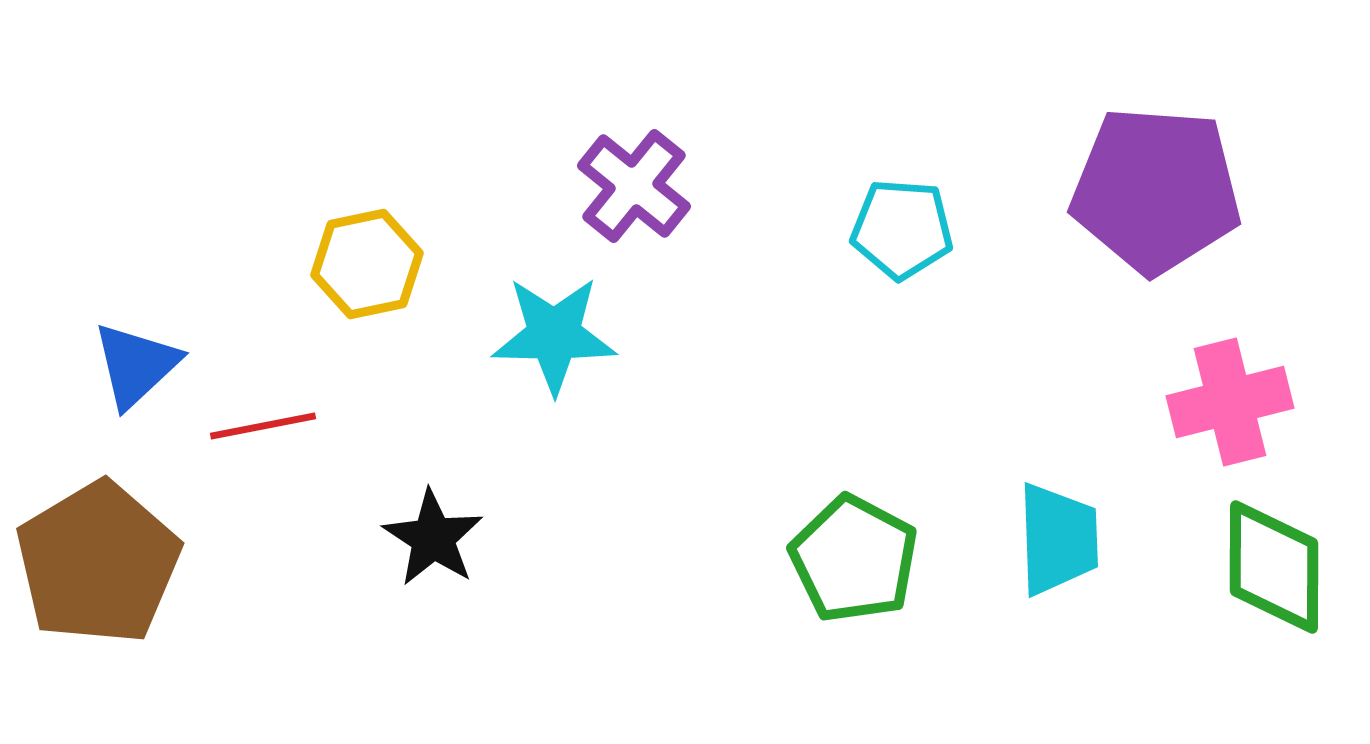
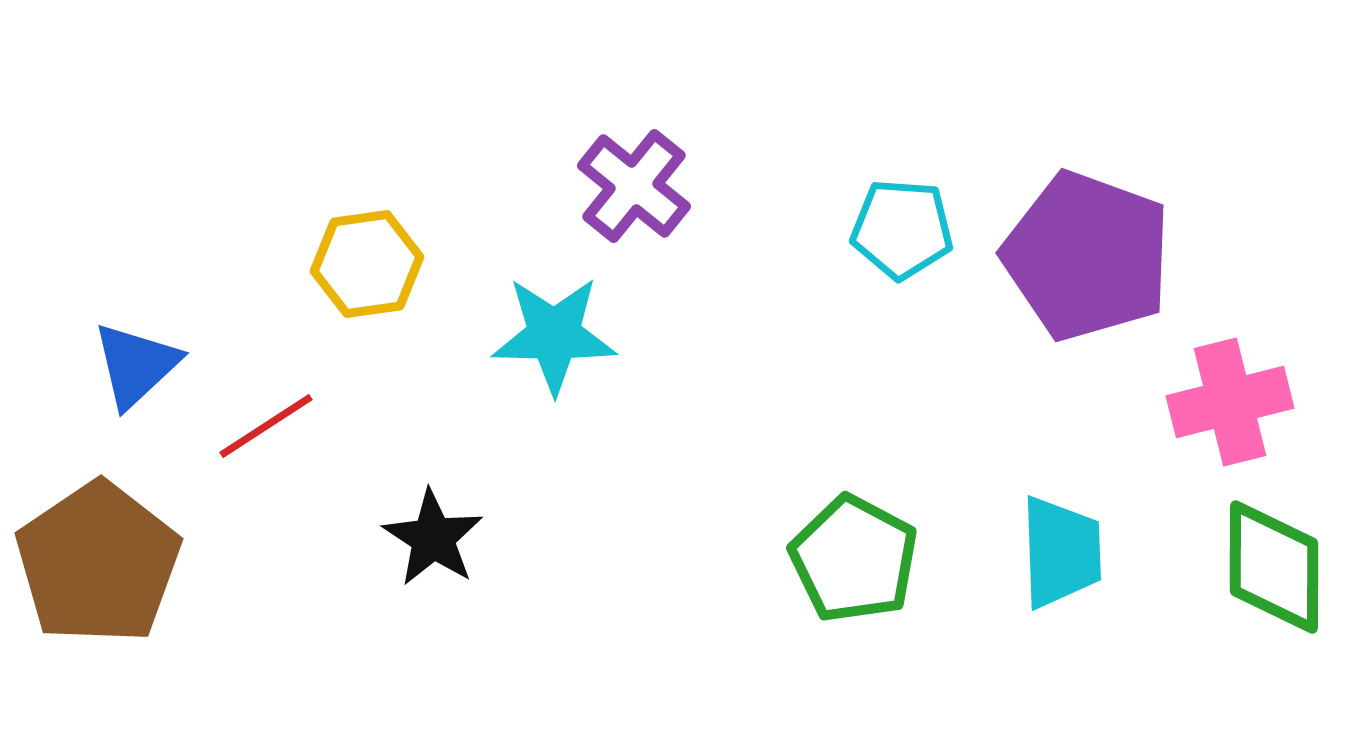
purple pentagon: moved 69 px left, 66 px down; rotated 16 degrees clockwise
yellow hexagon: rotated 4 degrees clockwise
red line: moved 3 px right; rotated 22 degrees counterclockwise
cyan trapezoid: moved 3 px right, 13 px down
brown pentagon: rotated 3 degrees counterclockwise
